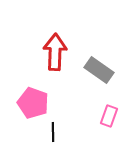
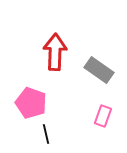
pink pentagon: moved 2 px left
pink rectangle: moved 6 px left
black line: moved 7 px left, 2 px down; rotated 12 degrees counterclockwise
